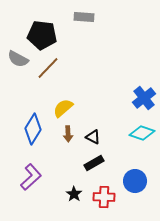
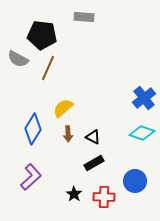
brown line: rotated 20 degrees counterclockwise
